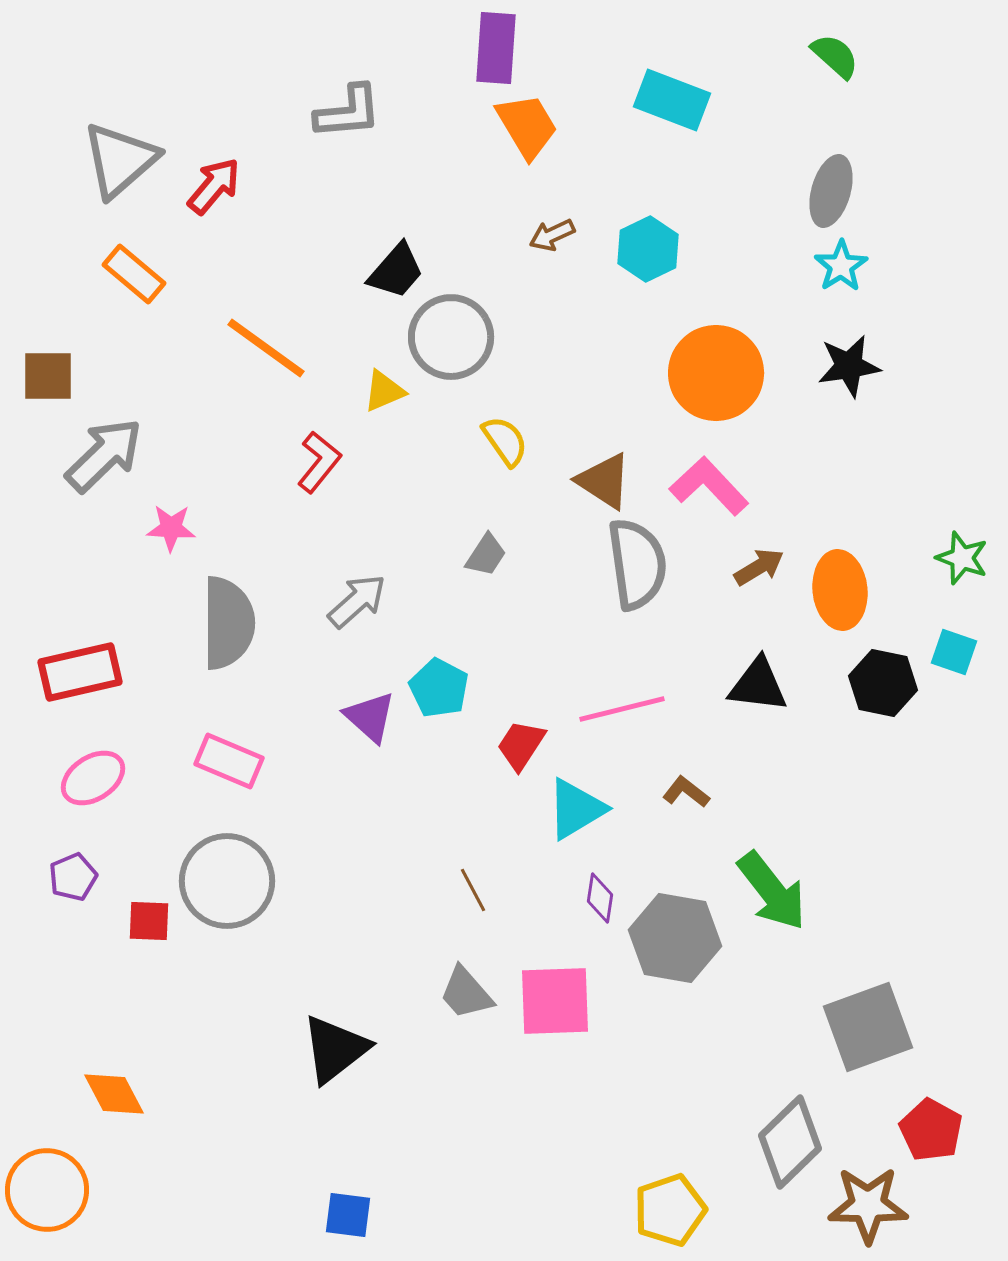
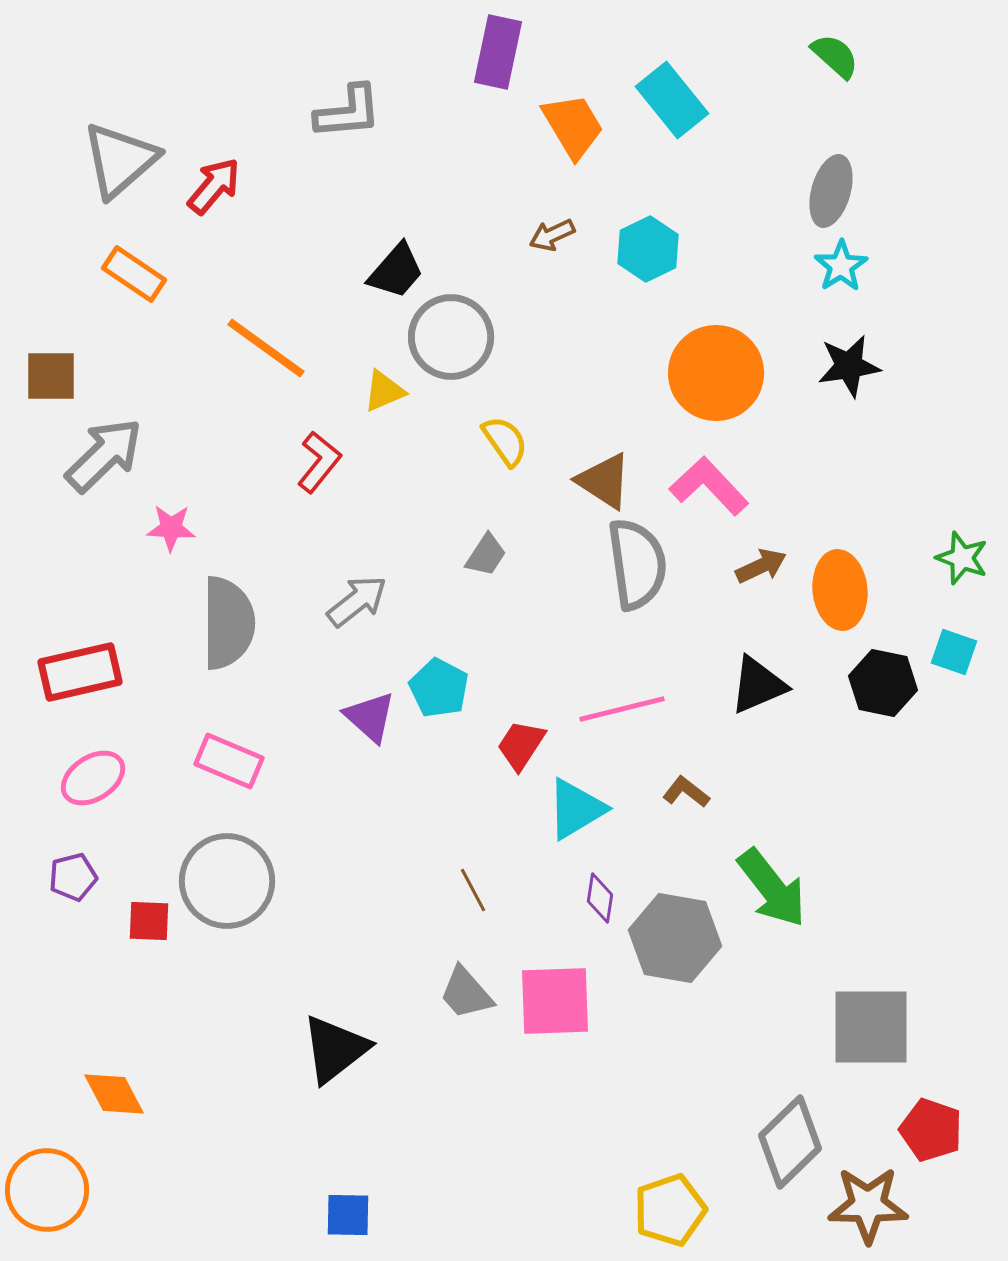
purple rectangle at (496, 48): moved 2 px right, 4 px down; rotated 8 degrees clockwise
cyan rectangle at (672, 100): rotated 30 degrees clockwise
orange trapezoid at (527, 126): moved 46 px right
orange rectangle at (134, 274): rotated 6 degrees counterclockwise
brown square at (48, 376): moved 3 px right
brown arrow at (759, 567): moved 2 px right, 1 px up; rotated 6 degrees clockwise
gray arrow at (357, 601): rotated 4 degrees clockwise
black triangle at (758, 685): rotated 30 degrees counterclockwise
purple pentagon at (73, 877): rotated 9 degrees clockwise
green arrow at (772, 891): moved 3 px up
gray square at (868, 1027): moved 3 px right; rotated 20 degrees clockwise
red pentagon at (931, 1130): rotated 10 degrees counterclockwise
blue square at (348, 1215): rotated 6 degrees counterclockwise
